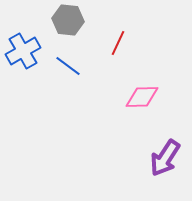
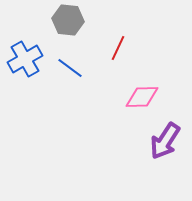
red line: moved 5 px down
blue cross: moved 2 px right, 8 px down
blue line: moved 2 px right, 2 px down
purple arrow: moved 17 px up
